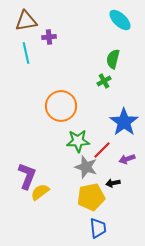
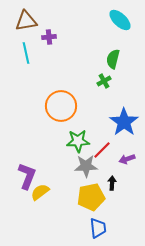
gray star: moved 1 px up; rotated 20 degrees counterclockwise
black arrow: moved 1 px left; rotated 104 degrees clockwise
